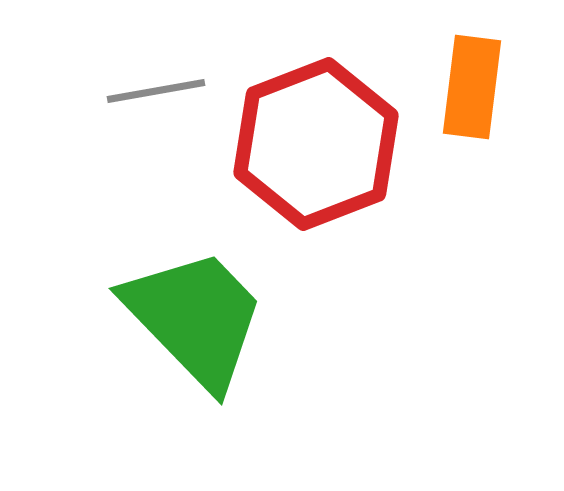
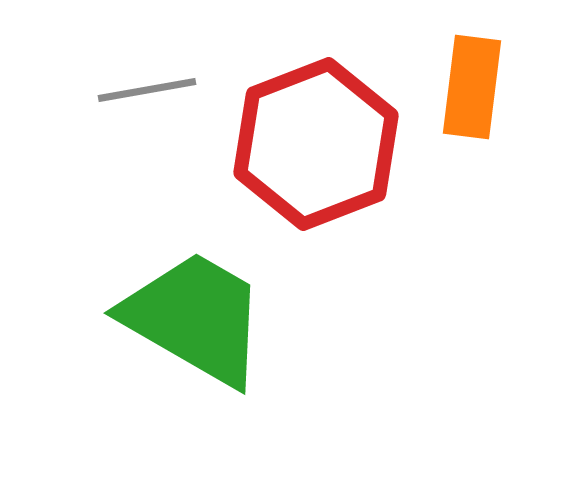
gray line: moved 9 px left, 1 px up
green trapezoid: rotated 16 degrees counterclockwise
